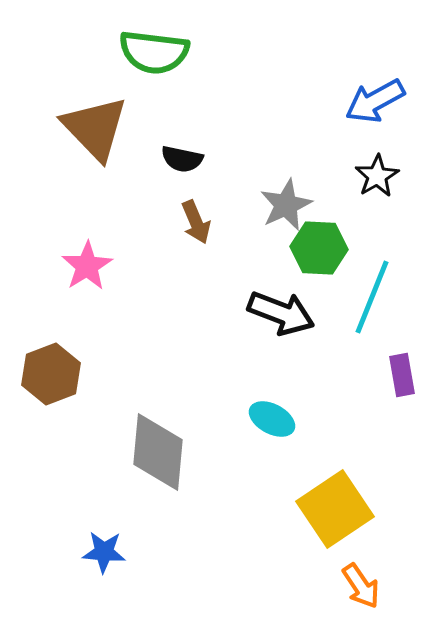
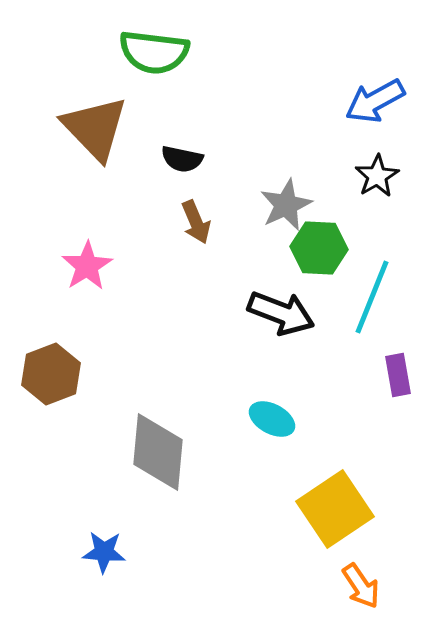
purple rectangle: moved 4 px left
